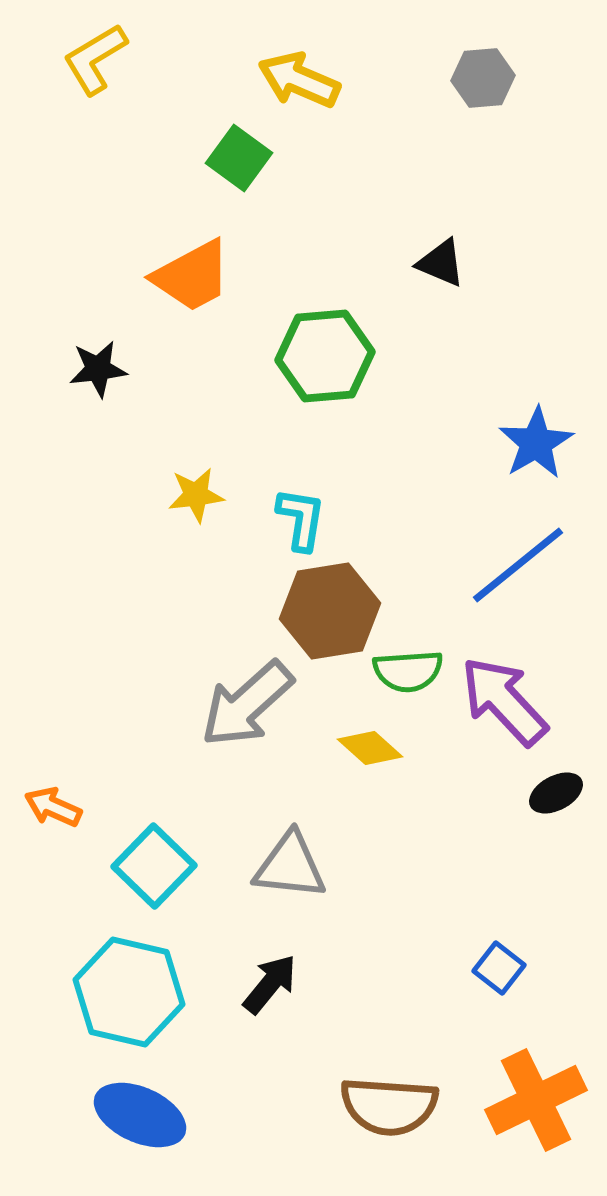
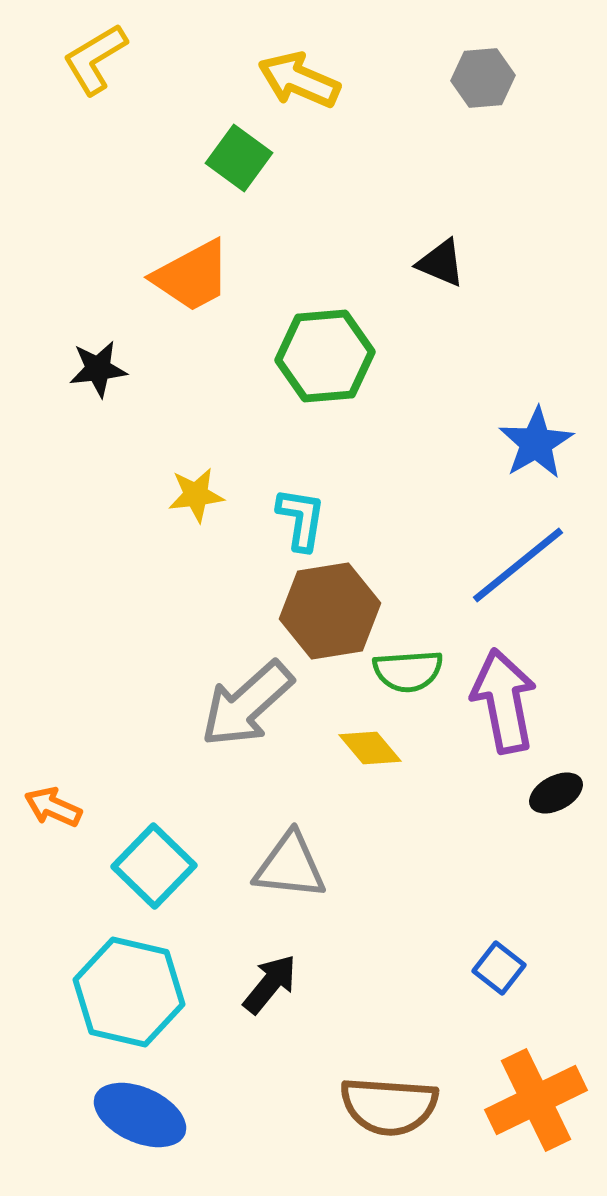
purple arrow: rotated 32 degrees clockwise
yellow diamond: rotated 8 degrees clockwise
